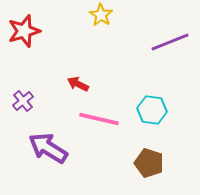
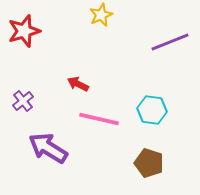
yellow star: rotated 15 degrees clockwise
